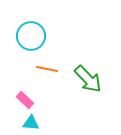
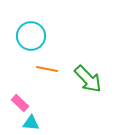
pink rectangle: moved 5 px left, 3 px down
